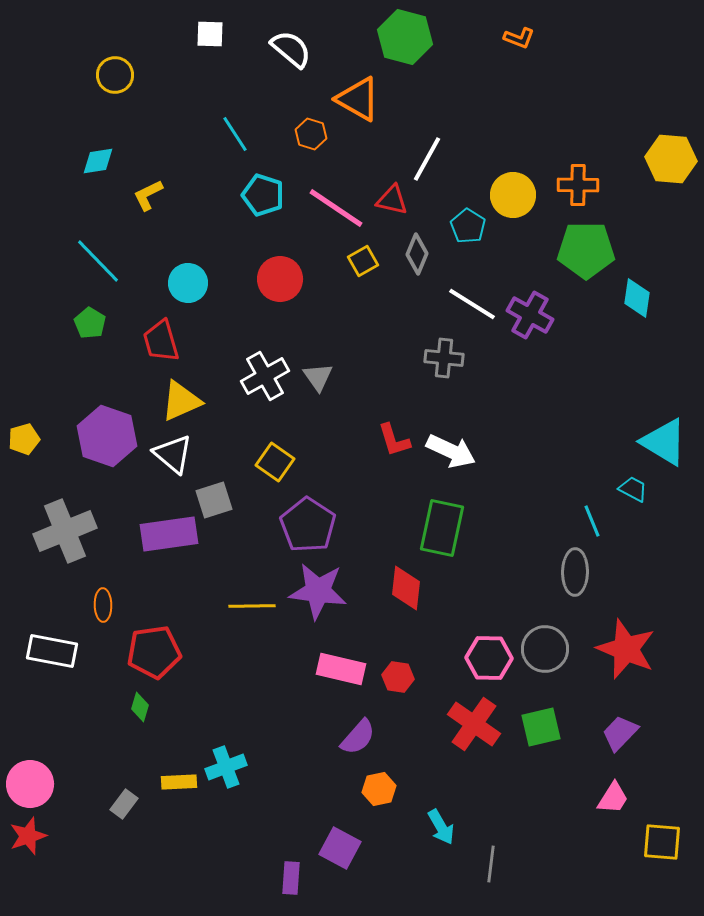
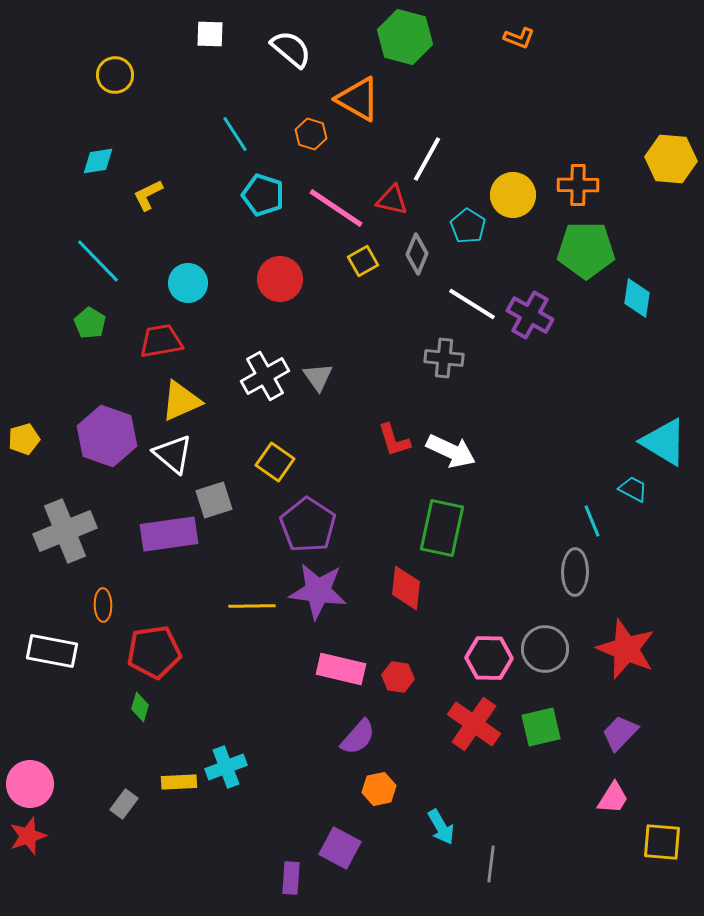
red trapezoid at (161, 341): rotated 96 degrees clockwise
